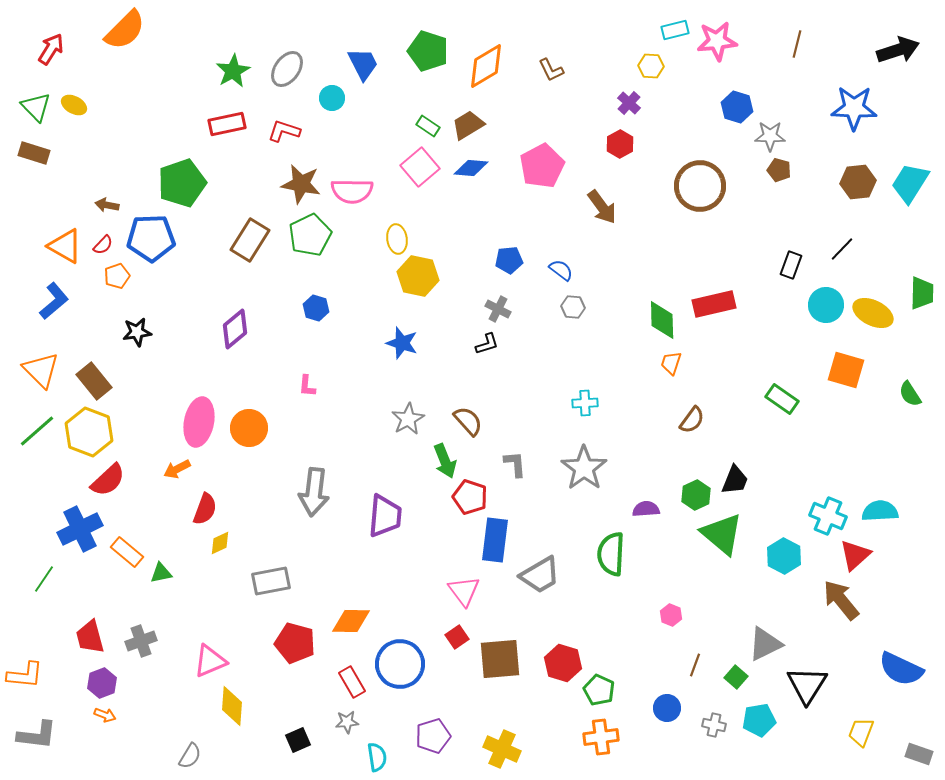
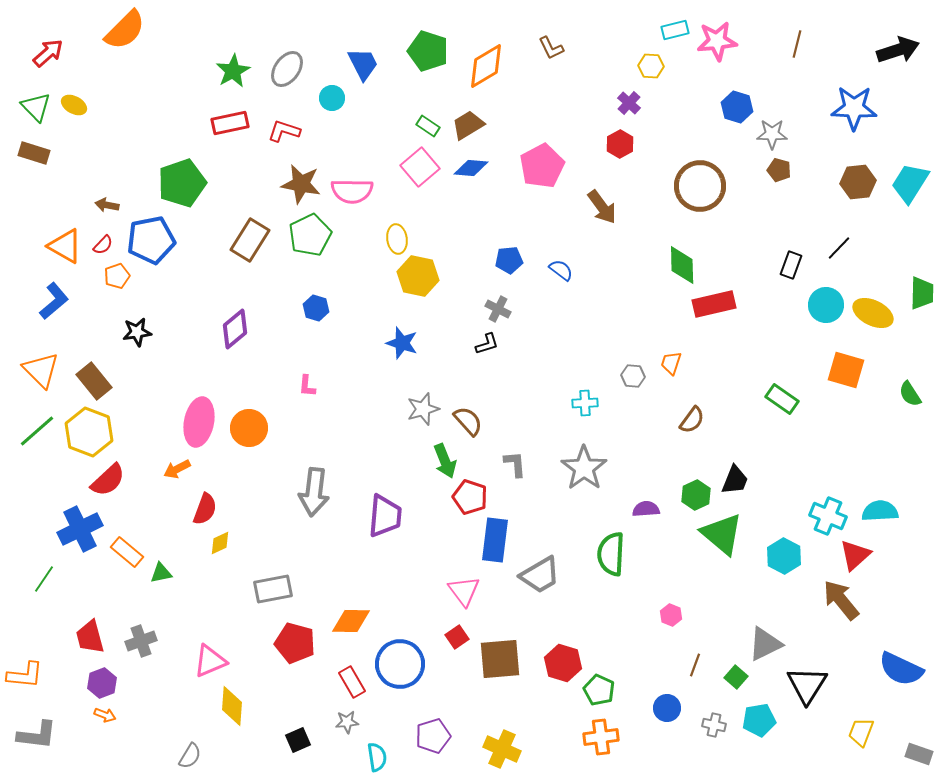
red arrow at (51, 49): moved 3 px left, 4 px down; rotated 16 degrees clockwise
brown L-shape at (551, 70): moved 22 px up
red rectangle at (227, 124): moved 3 px right, 1 px up
gray star at (770, 136): moved 2 px right, 2 px up
blue pentagon at (151, 238): moved 2 px down; rotated 9 degrees counterclockwise
black line at (842, 249): moved 3 px left, 1 px up
gray hexagon at (573, 307): moved 60 px right, 69 px down
green diamond at (662, 320): moved 20 px right, 55 px up
gray star at (408, 419): moved 15 px right, 10 px up; rotated 12 degrees clockwise
gray rectangle at (271, 581): moved 2 px right, 8 px down
